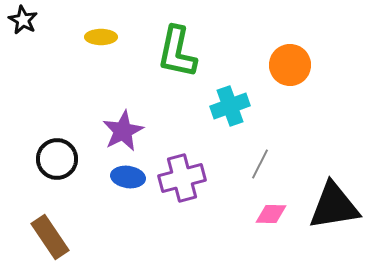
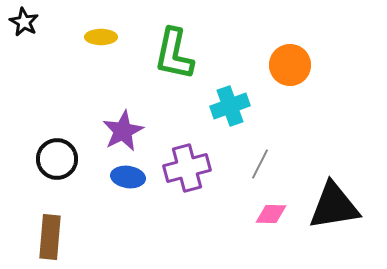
black star: moved 1 px right, 2 px down
green L-shape: moved 3 px left, 2 px down
purple cross: moved 5 px right, 10 px up
brown rectangle: rotated 39 degrees clockwise
